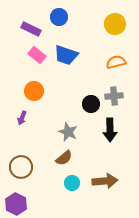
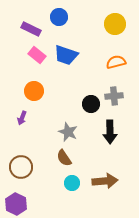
black arrow: moved 2 px down
brown semicircle: rotated 96 degrees clockwise
